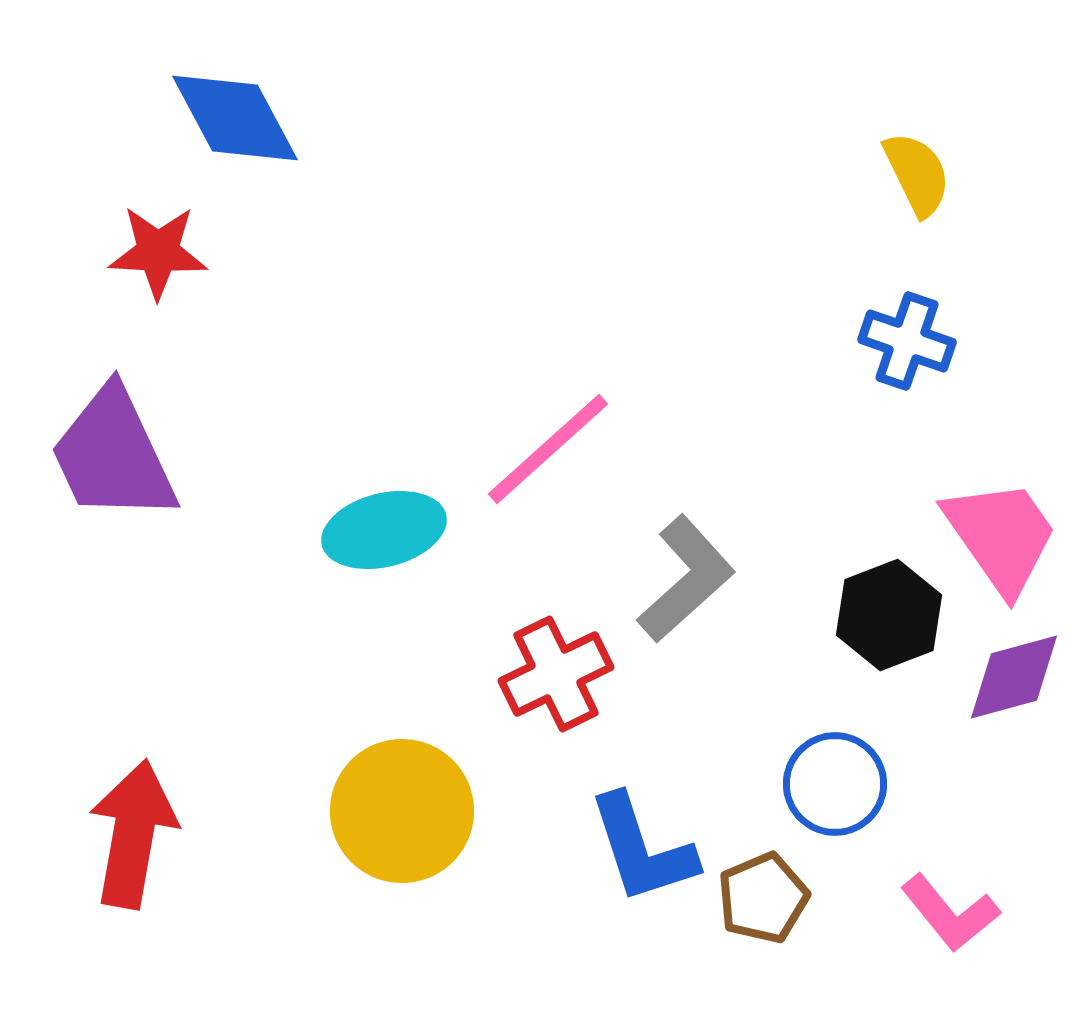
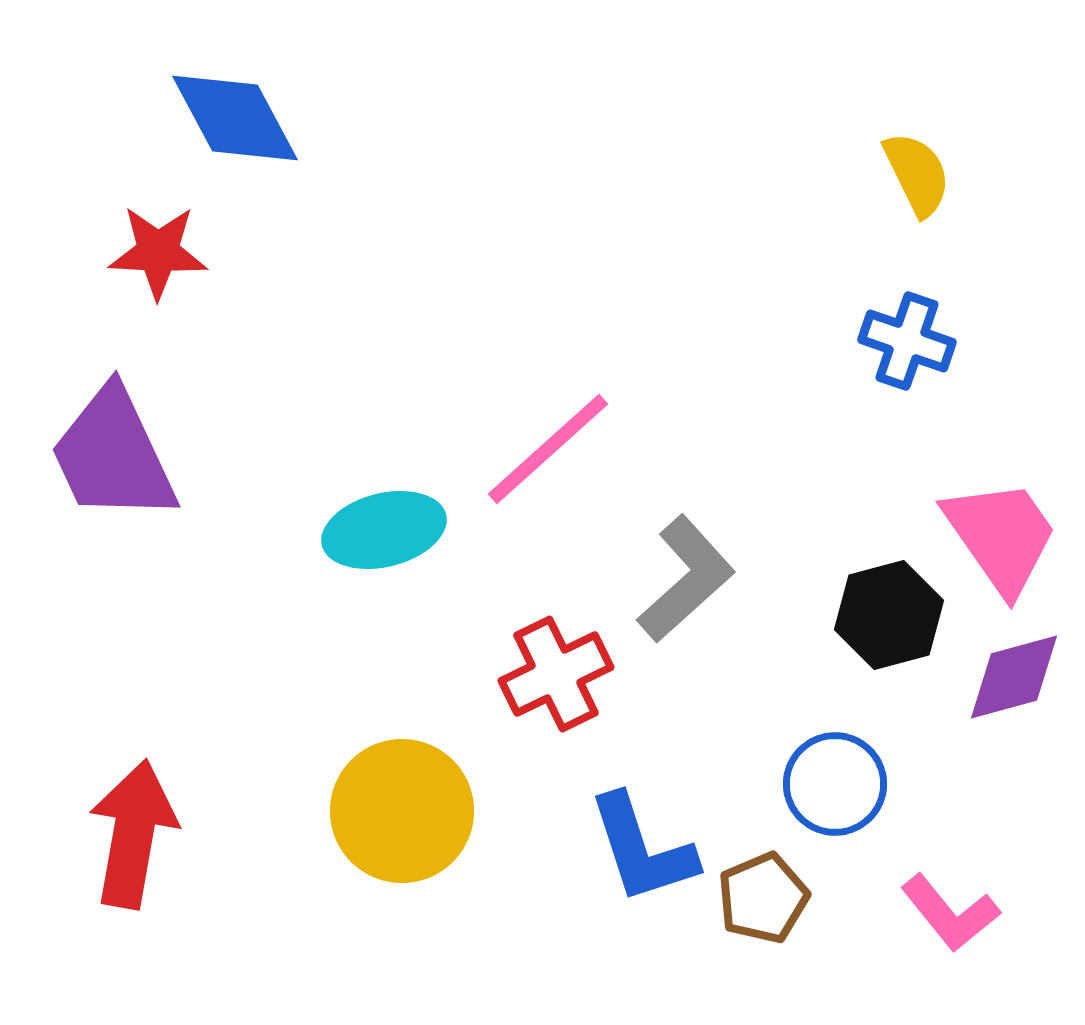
black hexagon: rotated 6 degrees clockwise
